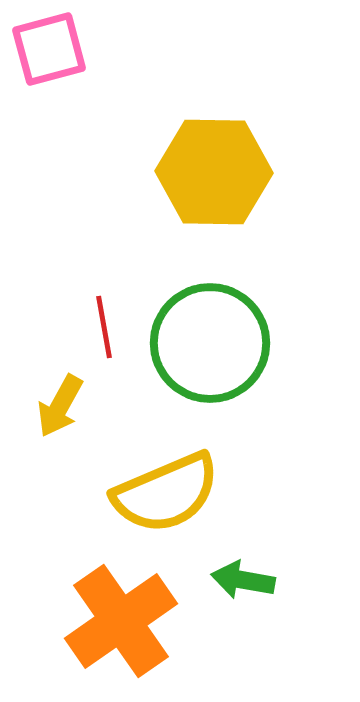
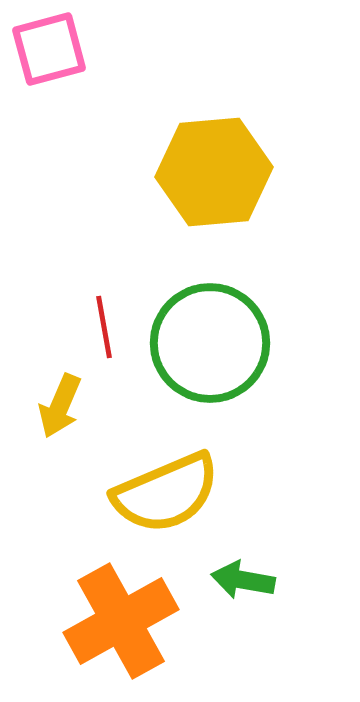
yellow hexagon: rotated 6 degrees counterclockwise
yellow arrow: rotated 6 degrees counterclockwise
orange cross: rotated 6 degrees clockwise
